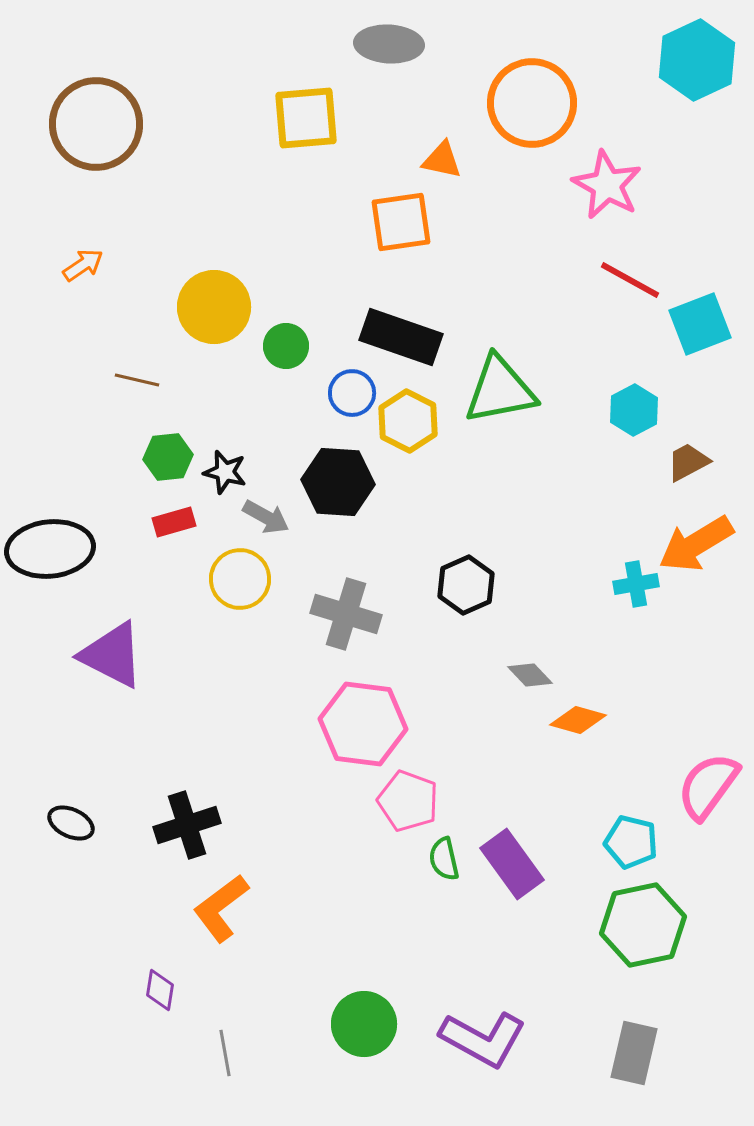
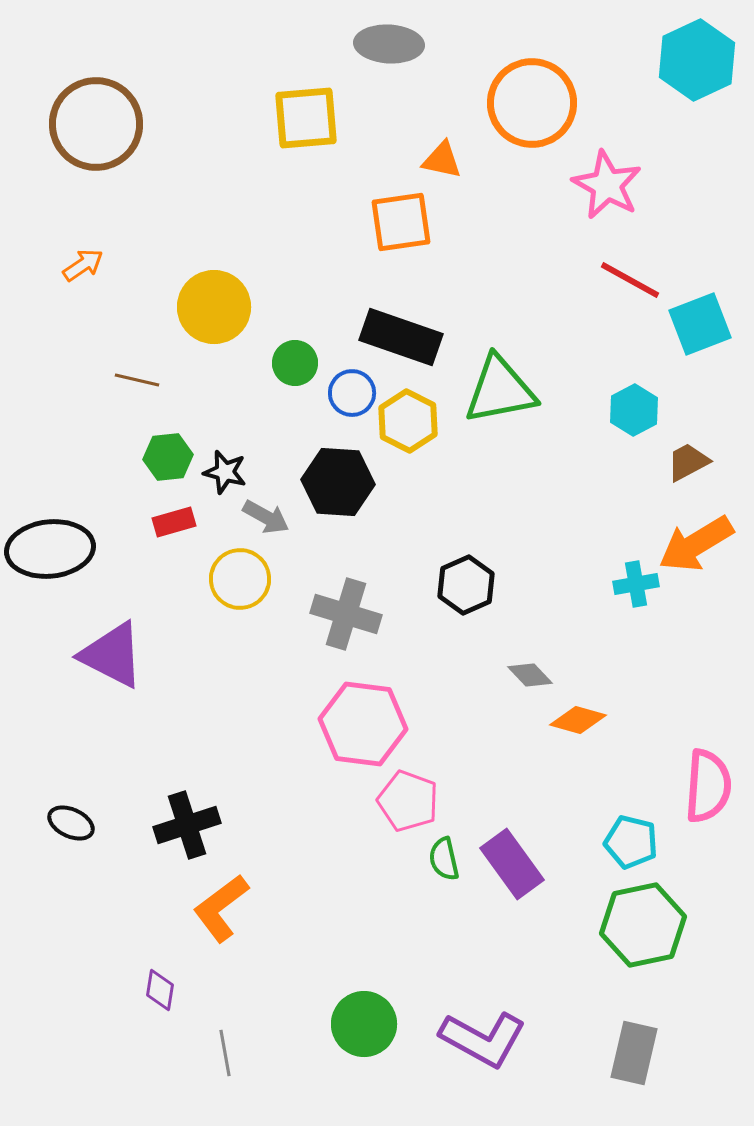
green circle at (286, 346): moved 9 px right, 17 px down
pink semicircle at (708, 786): rotated 148 degrees clockwise
